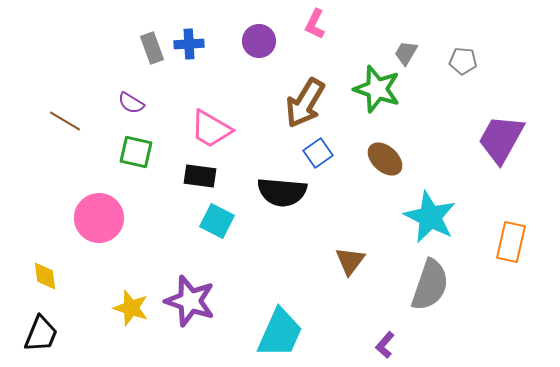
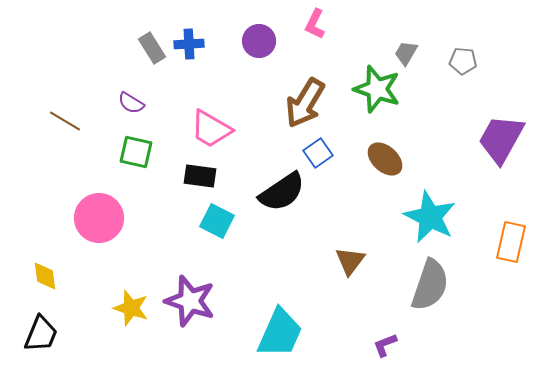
gray rectangle: rotated 12 degrees counterclockwise
black semicircle: rotated 39 degrees counterclockwise
purple L-shape: rotated 28 degrees clockwise
